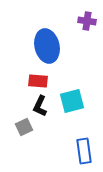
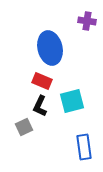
blue ellipse: moved 3 px right, 2 px down
red rectangle: moved 4 px right; rotated 18 degrees clockwise
blue rectangle: moved 4 px up
